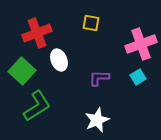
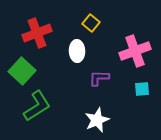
yellow square: rotated 30 degrees clockwise
pink cross: moved 6 px left, 7 px down
white ellipse: moved 18 px right, 9 px up; rotated 20 degrees clockwise
cyan square: moved 4 px right, 12 px down; rotated 28 degrees clockwise
